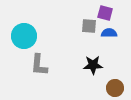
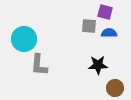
purple square: moved 1 px up
cyan circle: moved 3 px down
black star: moved 5 px right
